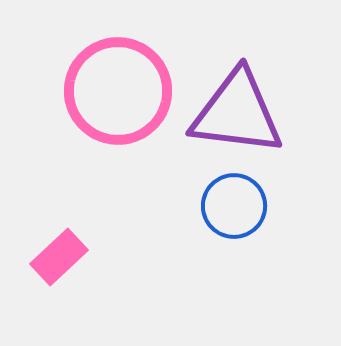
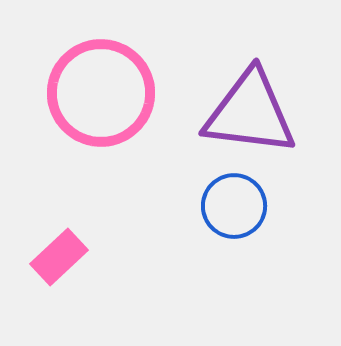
pink circle: moved 17 px left, 2 px down
purple triangle: moved 13 px right
